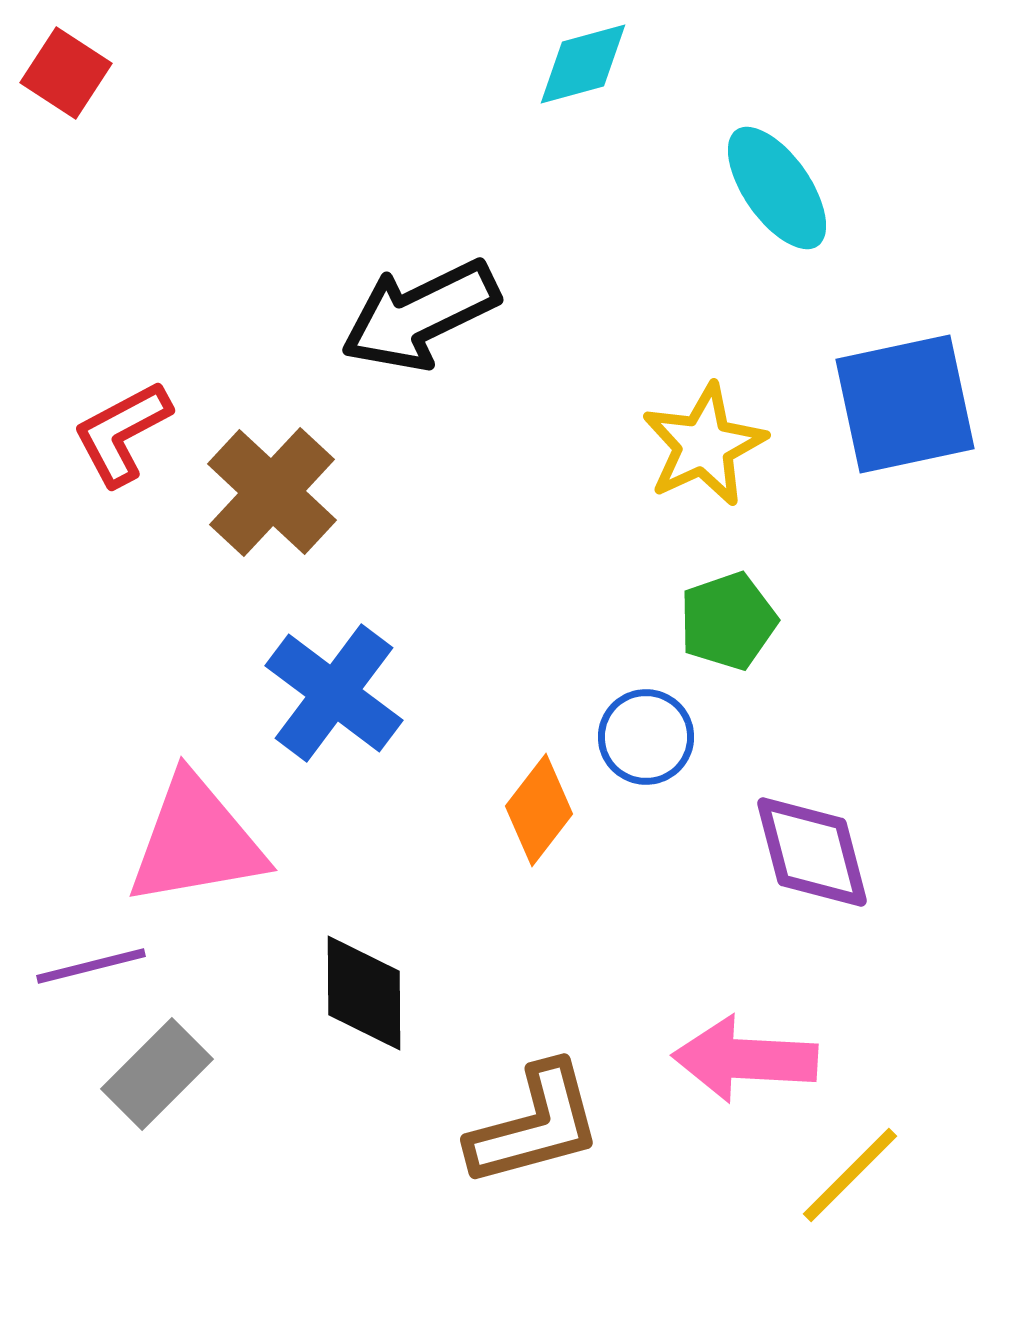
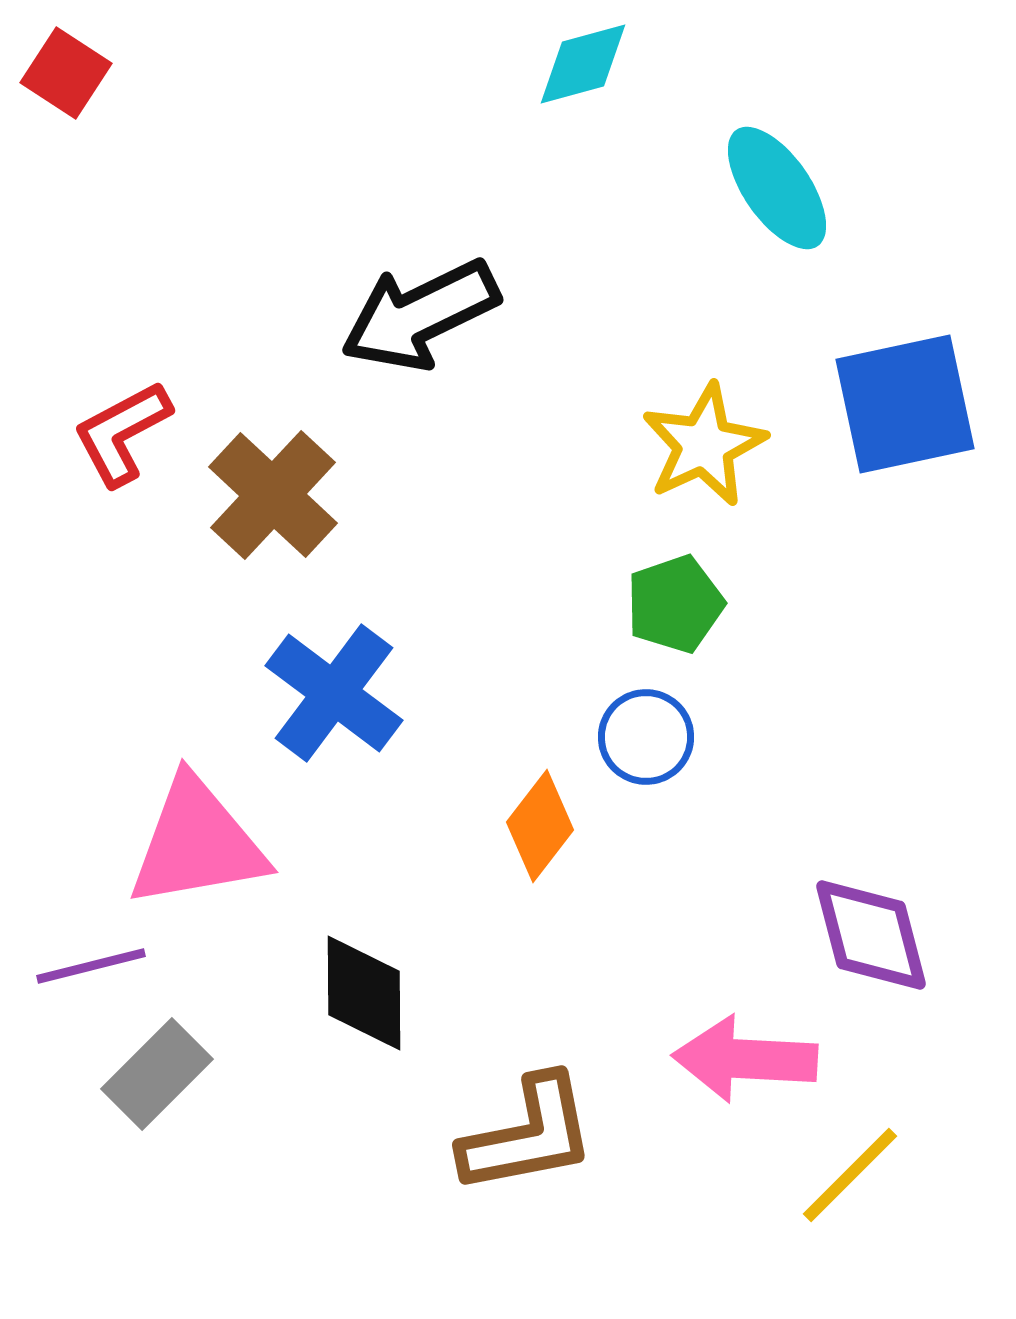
brown cross: moved 1 px right, 3 px down
green pentagon: moved 53 px left, 17 px up
orange diamond: moved 1 px right, 16 px down
pink triangle: moved 1 px right, 2 px down
purple diamond: moved 59 px right, 83 px down
brown L-shape: moved 7 px left, 10 px down; rotated 4 degrees clockwise
